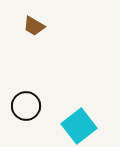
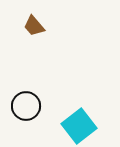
brown trapezoid: rotated 20 degrees clockwise
